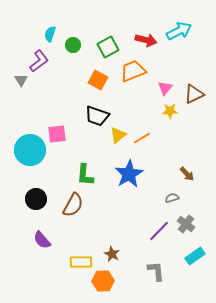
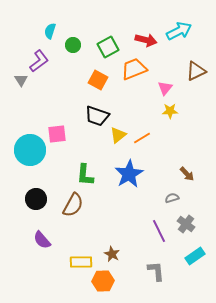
cyan semicircle: moved 3 px up
orange trapezoid: moved 1 px right, 2 px up
brown triangle: moved 2 px right, 23 px up
purple line: rotated 70 degrees counterclockwise
